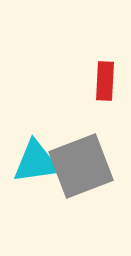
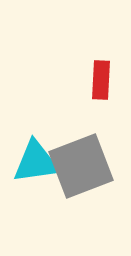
red rectangle: moved 4 px left, 1 px up
